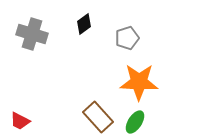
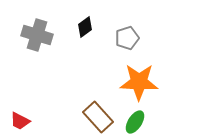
black diamond: moved 1 px right, 3 px down
gray cross: moved 5 px right, 1 px down
